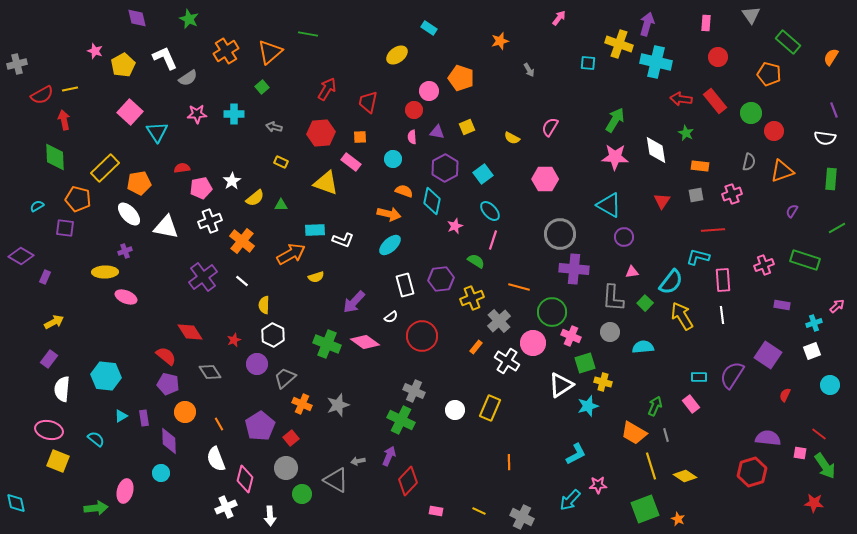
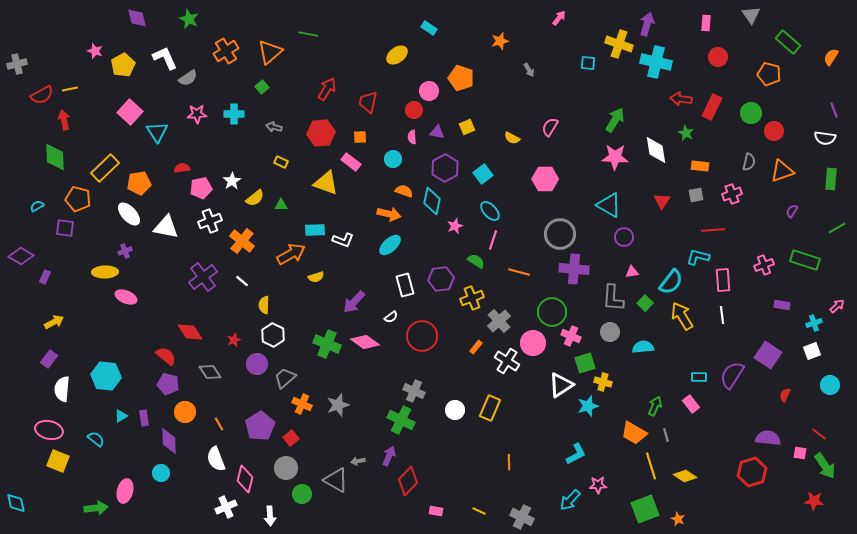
red rectangle at (715, 101): moved 3 px left, 6 px down; rotated 65 degrees clockwise
orange line at (519, 287): moved 15 px up
red star at (814, 503): moved 2 px up
